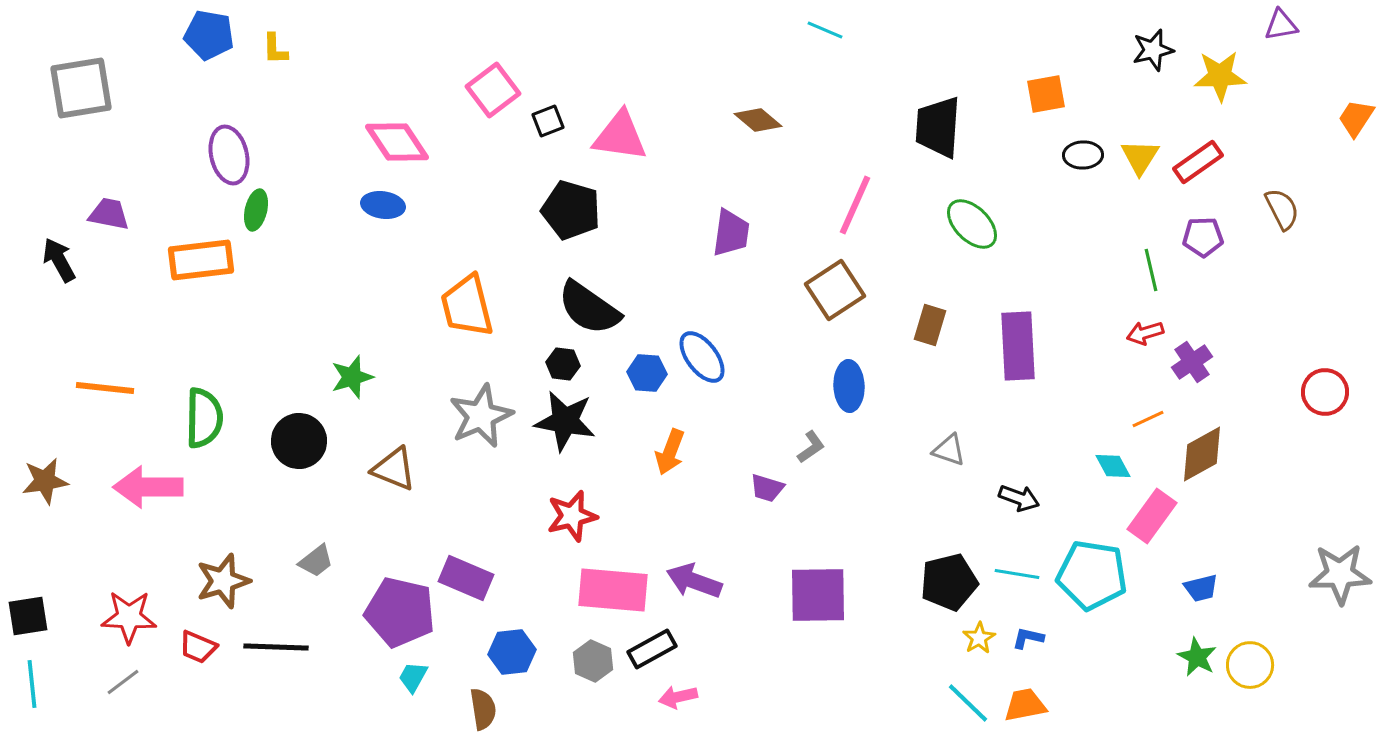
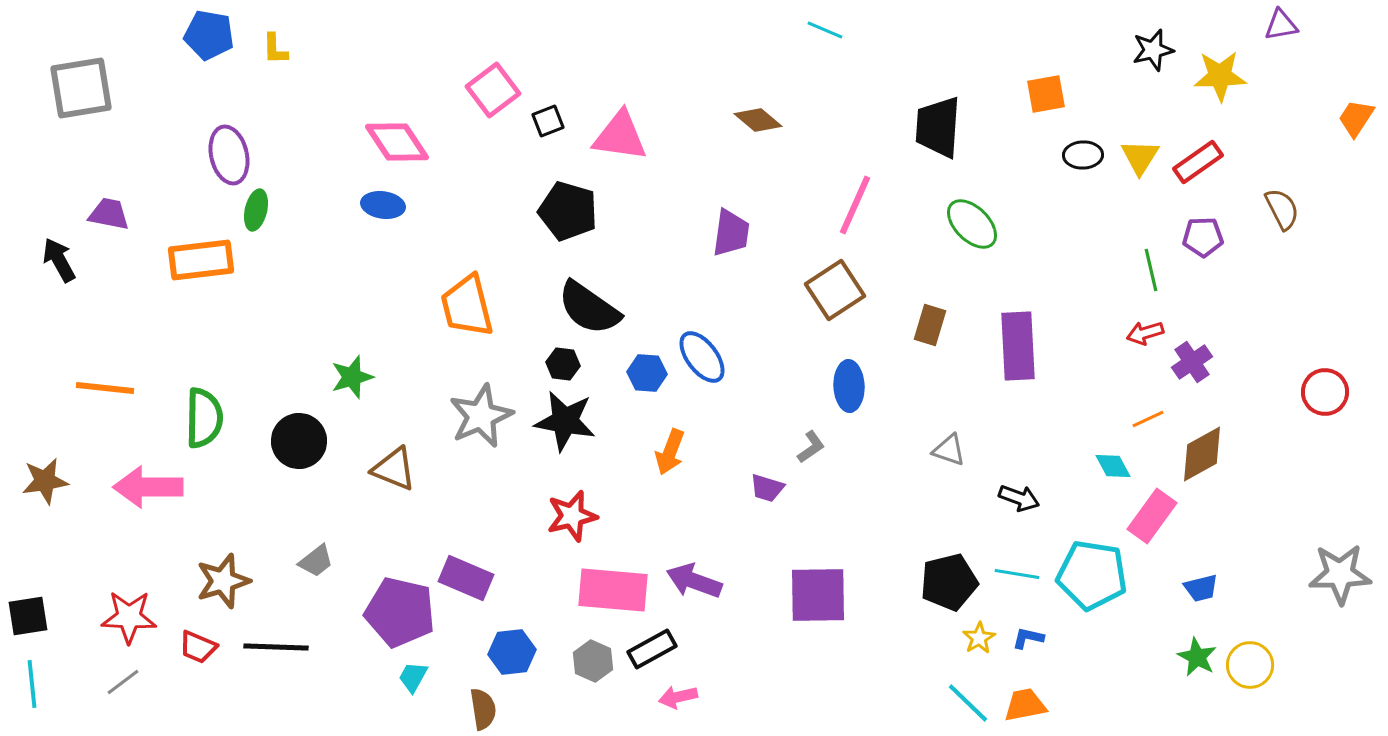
black pentagon at (571, 210): moved 3 px left, 1 px down
